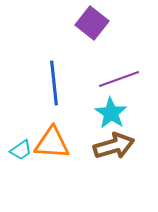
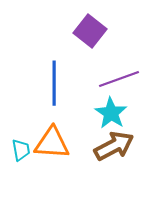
purple square: moved 2 px left, 8 px down
blue line: rotated 6 degrees clockwise
brown arrow: rotated 12 degrees counterclockwise
cyan trapezoid: rotated 65 degrees counterclockwise
